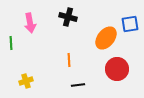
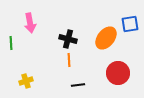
black cross: moved 22 px down
red circle: moved 1 px right, 4 px down
